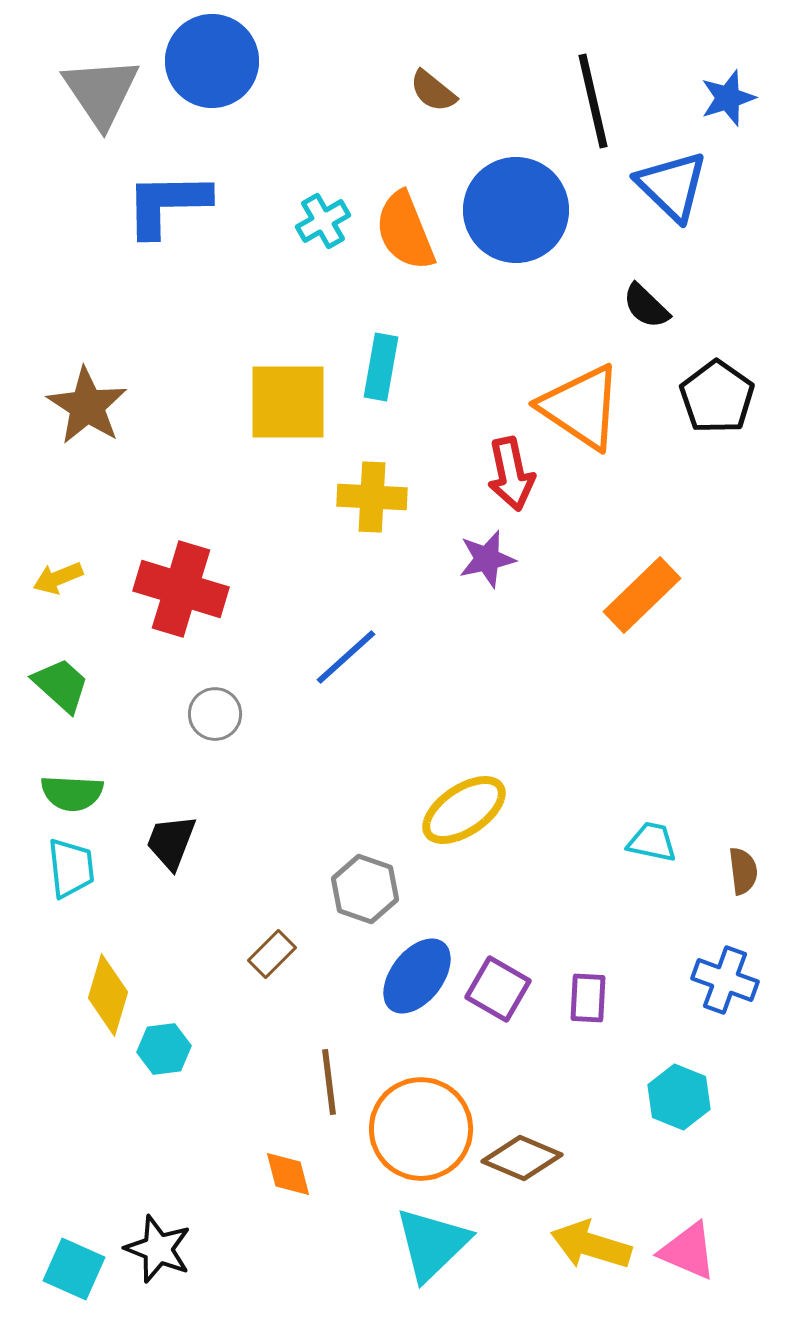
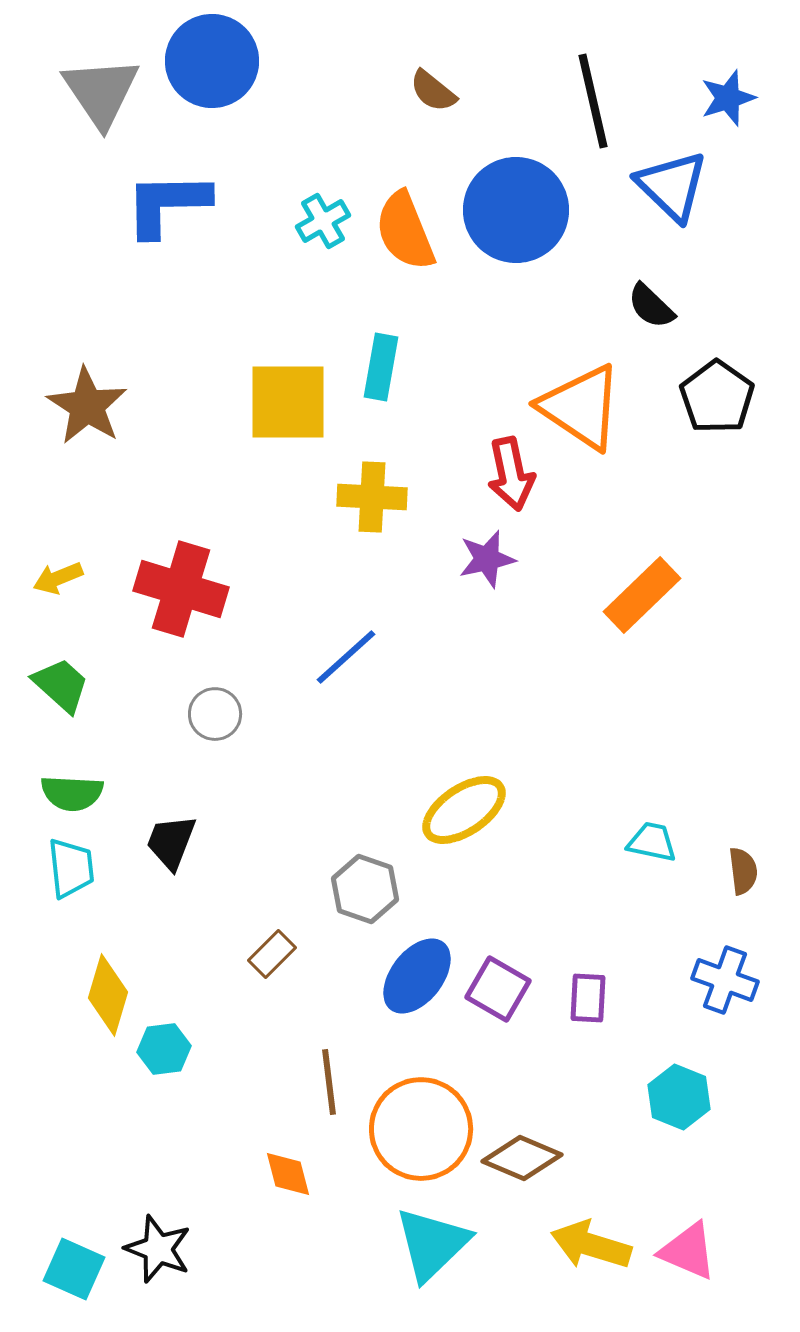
black semicircle at (646, 306): moved 5 px right
